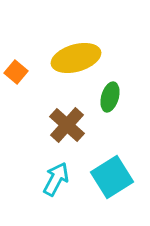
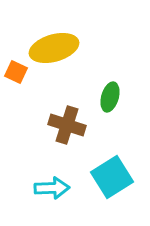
yellow ellipse: moved 22 px left, 10 px up
orange square: rotated 15 degrees counterclockwise
brown cross: rotated 24 degrees counterclockwise
cyan arrow: moved 4 px left, 9 px down; rotated 60 degrees clockwise
